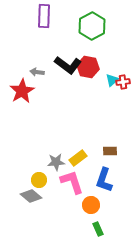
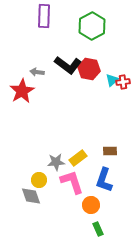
red hexagon: moved 1 px right, 2 px down
gray diamond: rotated 30 degrees clockwise
